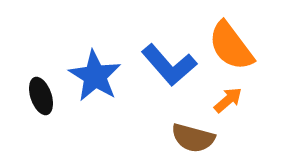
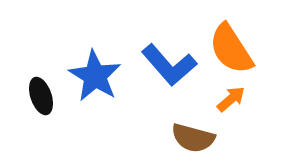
orange semicircle: moved 3 px down; rotated 4 degrees clockwise
orange arrow: moved 3 px right, 1 px up
